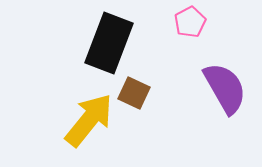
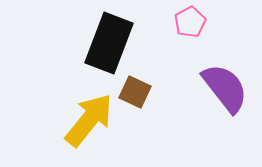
purple semicircle: rotated 8 degrees counterclockwise
brown square: moved 1 px right, 1 px up
